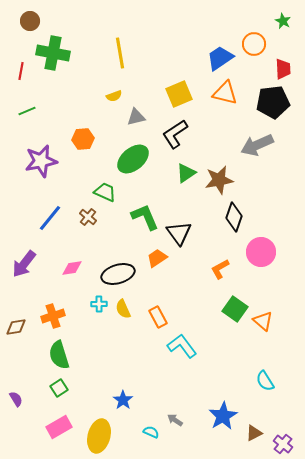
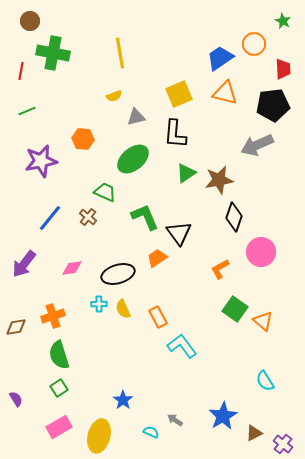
black pentagon at (273, 102): moved 3 px down
black L-shape at (175, 134): rotated 52 degrees counterclockwise
orange hexagon at (83, 139): rotated 10 degrees clockwise
